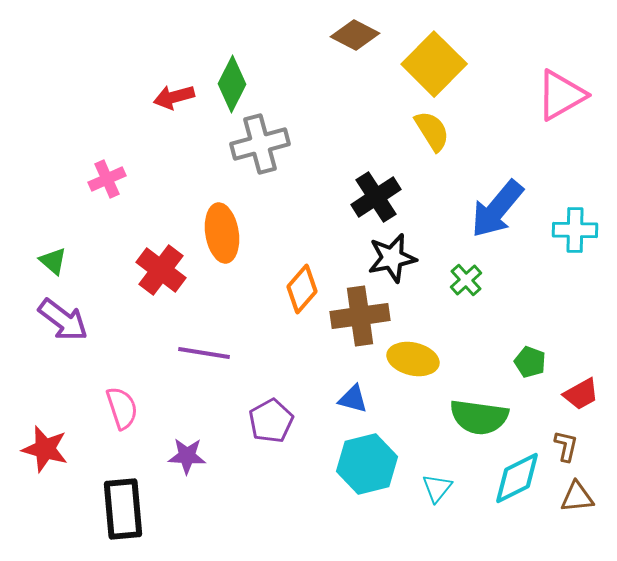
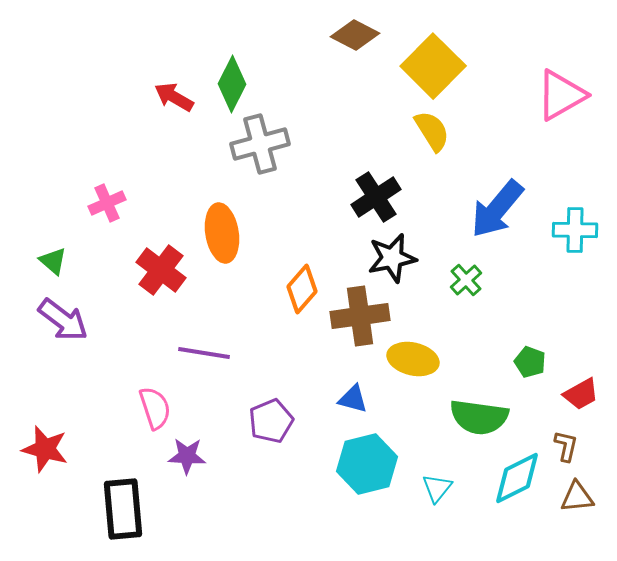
yellow square: moved 1 px left, 2 px down
red arrow: rotated 45 degrees clockwise
pink cross: moved 24 px down
pink semicircle: moved 33 px right
purple pentagon: rotated 6 degrees clockwise
